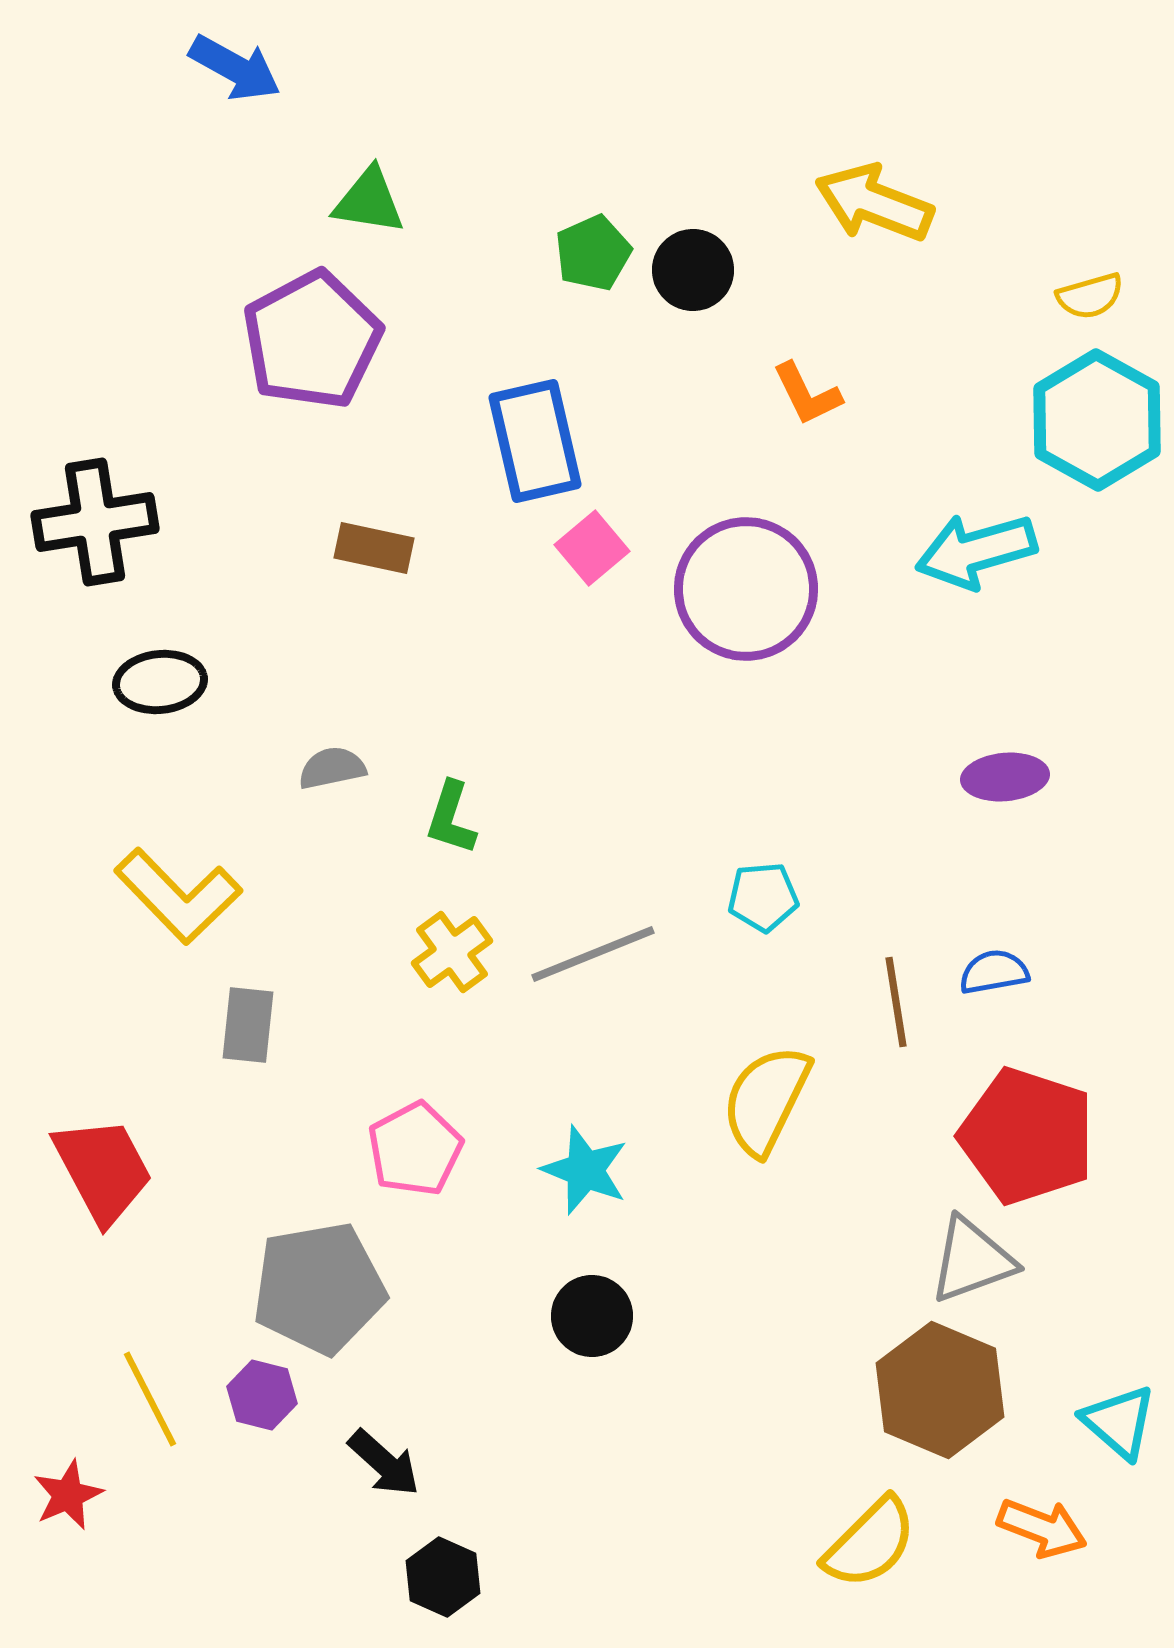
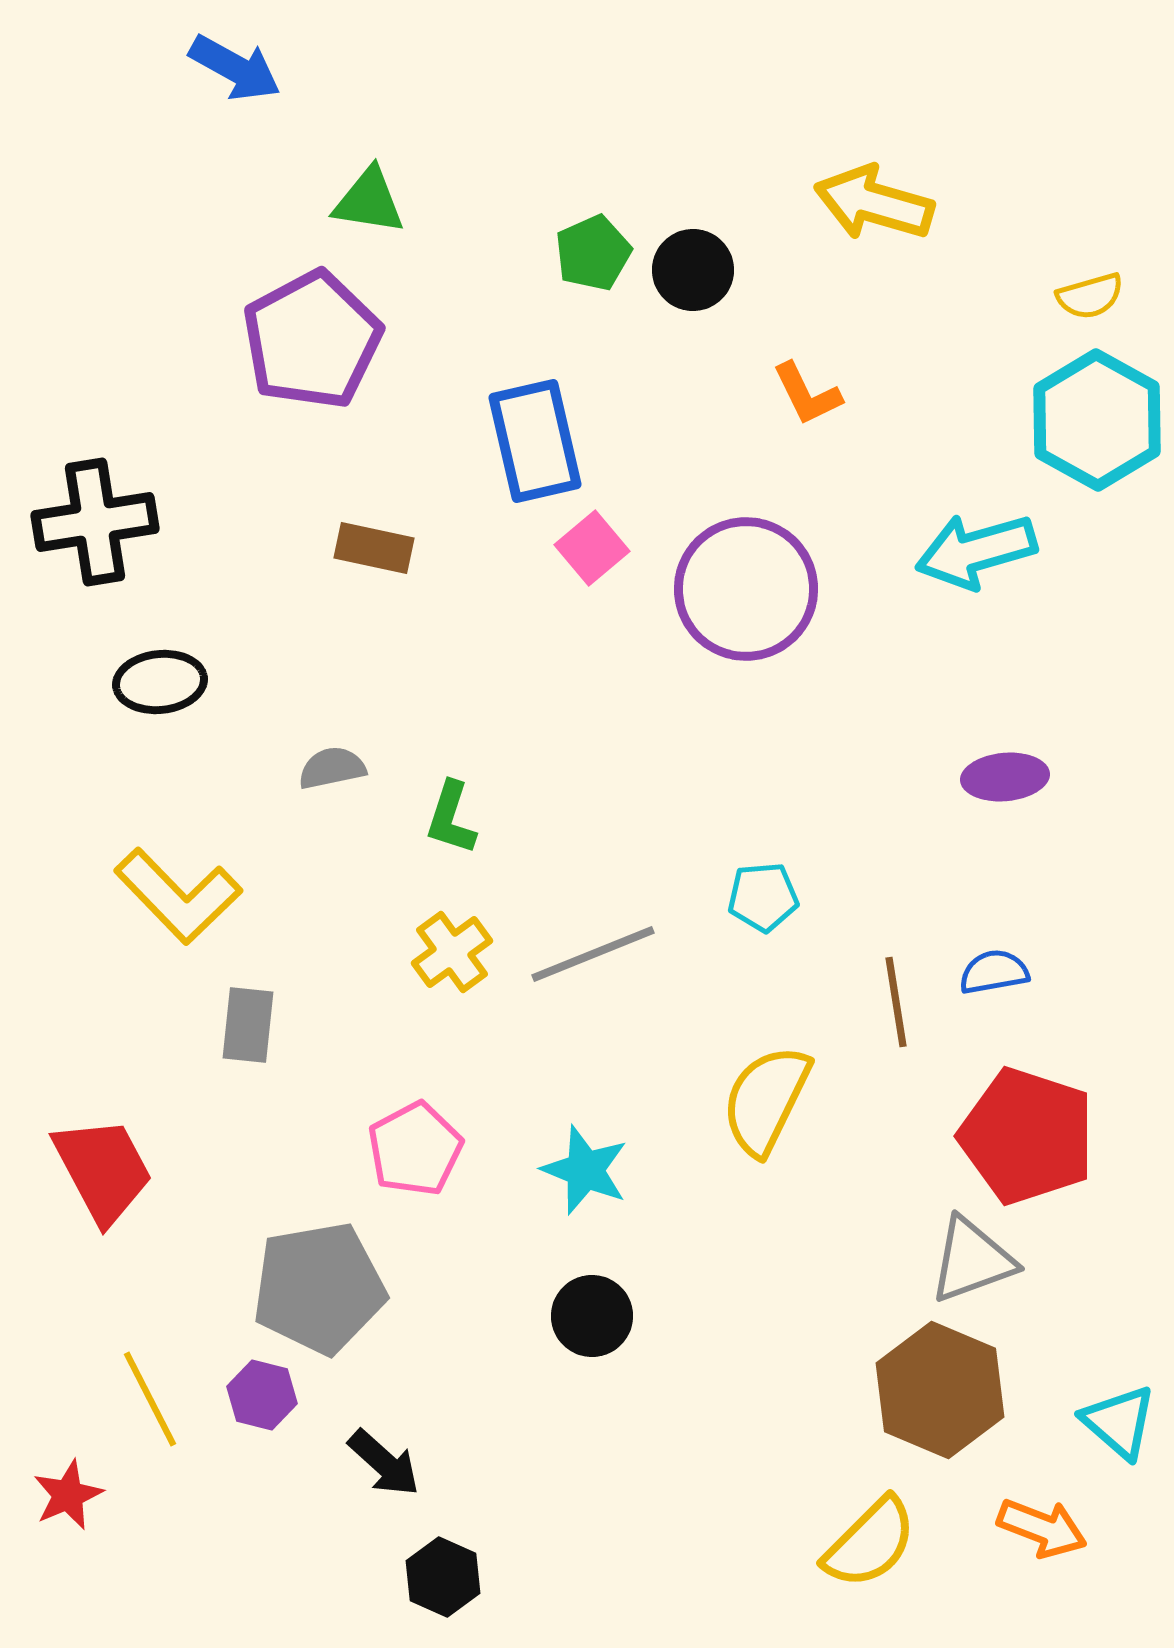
yellow arrow at (874, 203): rotated 5 degrees counterclockwise
